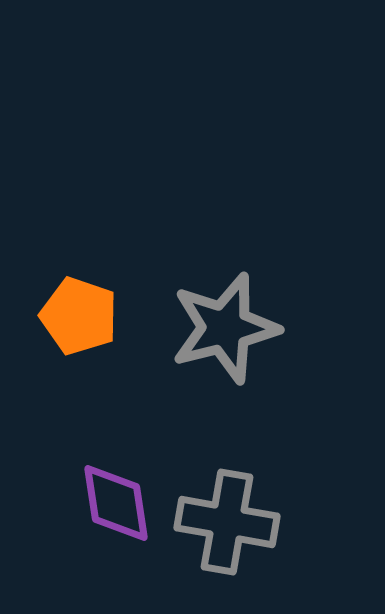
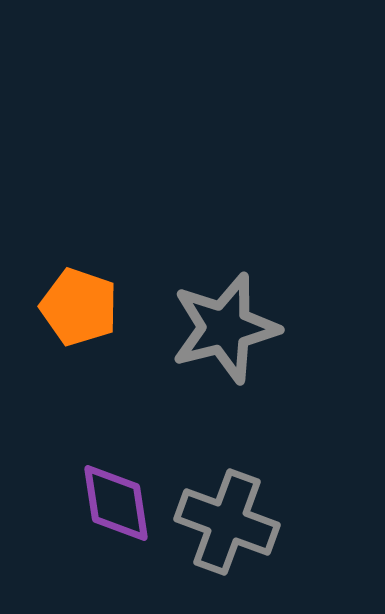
orange pentagon: moved 9 px up
gray cross: rotated 10 degrees clockwise
